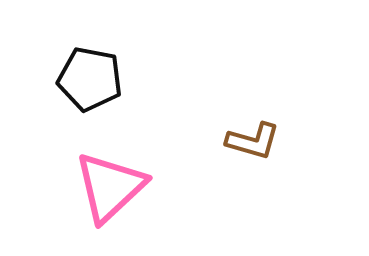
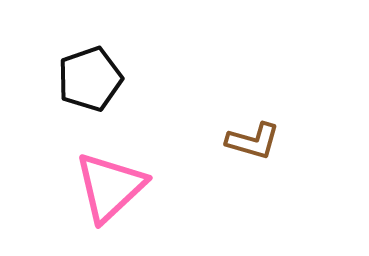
black pentagon: rotated 30 degrees counterclockwise
